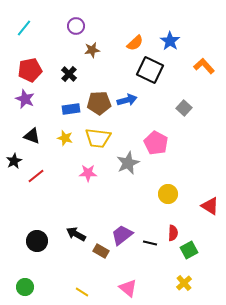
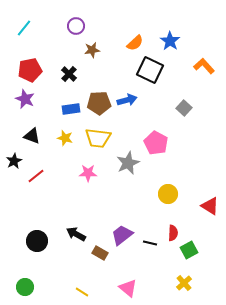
brown rectangle: moved 1 px left, 2 px down
